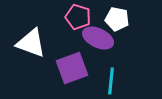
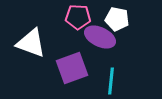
pink pentagon: rotated 15 degrees counterclockwise
purple ellipse: moved 2 px right, 1 px up
